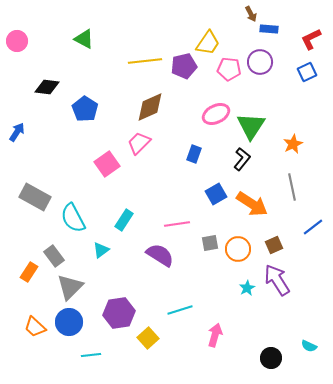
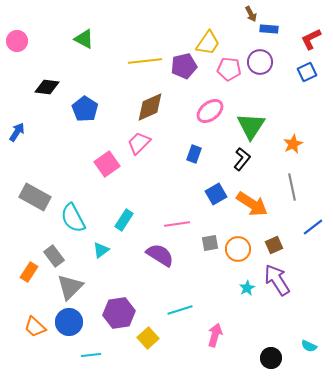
pink ellipse at (216, 114): moved 6 px left, 3 px up; rotated 12 degrees counterclockwise
